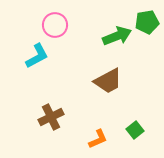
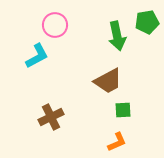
green arrow: rotated 100 degrees clockwise
green square: moved 12 px left, 20 px up; rotated 36 degrees clockwise
orange L-shape: moved 19 px right, 3 px down
